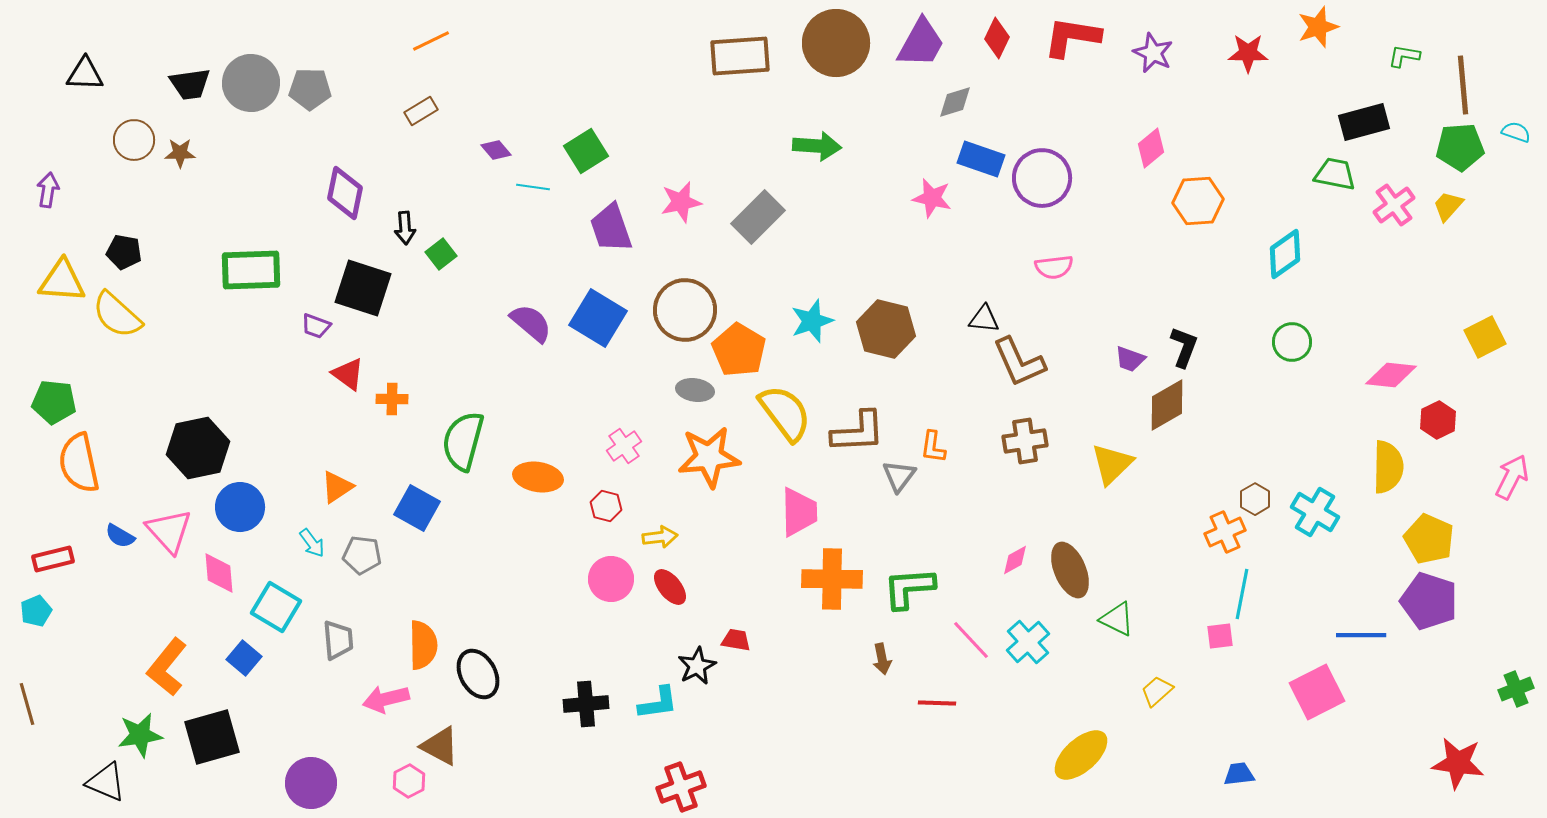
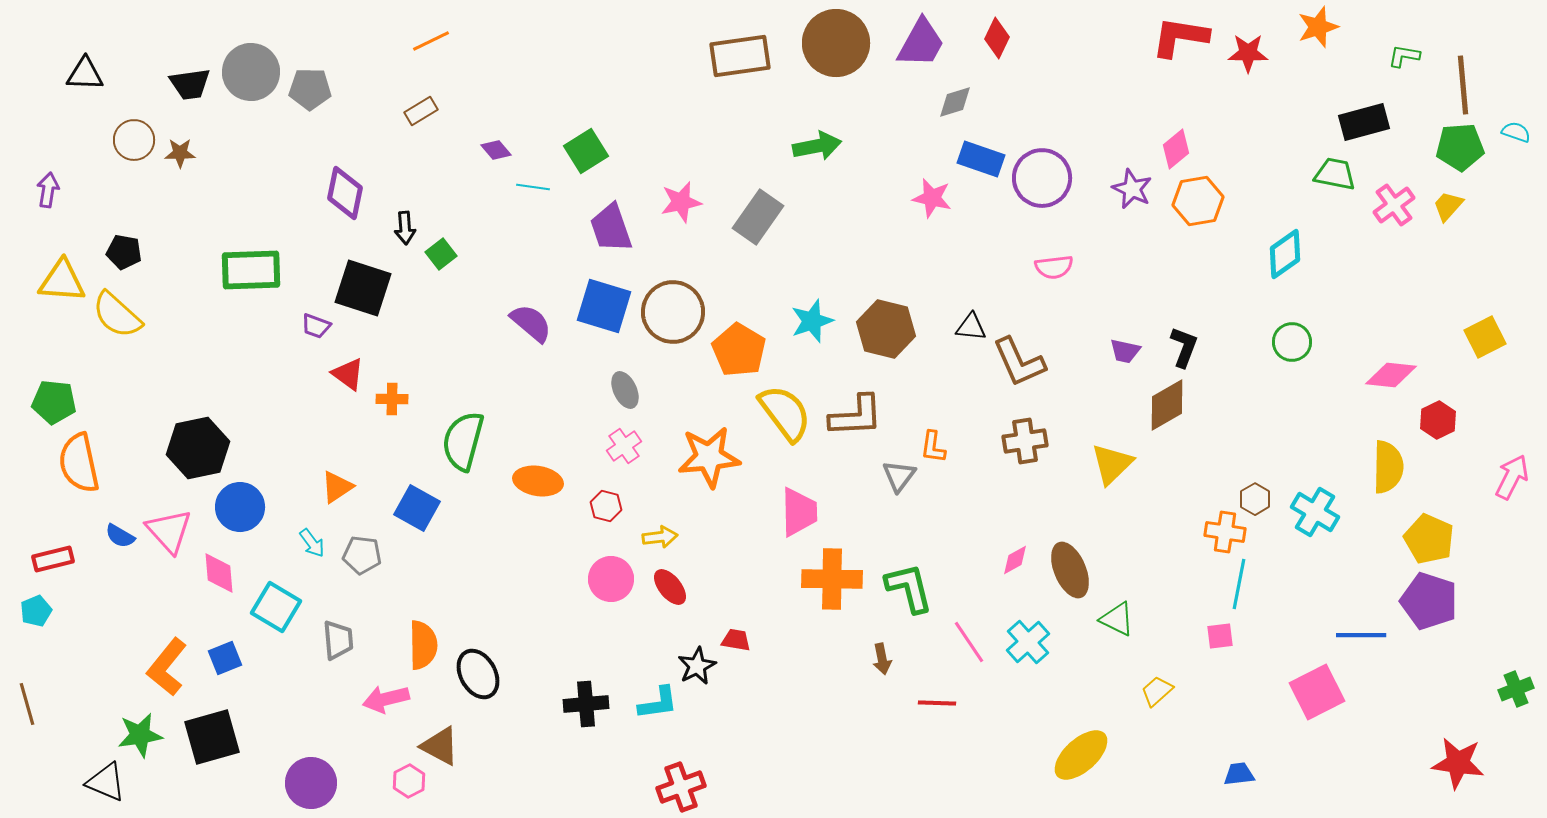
red L-shape at (1072, 37): moved 108 px right
purple star at (1153, 53): moved 21 px left, 136 px down
brown rectangle at (740, 56): rotated 4 degrees counterclockwise
gray circle at (251, 83): moved 11 px up
green arrow at (817, 146): rotated 15 degrees counterclockwise
pink diamond at (1151, 148): moved 25 px right, 1 px down
orange hexagon at (1198, 201): rotated 6 degrees counterclockwise
gray rectangle at (758, 217): rotated 10 degrees counterclockwise
brown circle at (685, 310): moved 12 px left, 2 px down
blue square at (598, 318): moved 6 px right, 12 px up; rotated 14 degrees counterclockwise
black triangle at (984, 319): moved 13 px left, 8 px down
purple trapezoid at (1130, 359): moved 5 px left, 8 px up; rotated 8 degrees counterclockwise
gray ellipse at (695, 390): moved 70 px left; rotated 57 degrees clockwise
brown L-shape at (858, 432): moved 2 px left, 16 px up
orange ellipse at (538, 477): moved 4 px down
orange cross at (1225, 532): rotated 33 degrees clockwise
green L-shape at (909, 588): rotated 80 degrees clockwise
cyan line at (1242, 594): moved 3 px left, 10 px up
pink line at (971, 640): moved 2 px left, 2 px down; rotated 9 degrees clockwise
blue square at (244, 658): moved 19 px left; rotated 28 degrees clockwise
